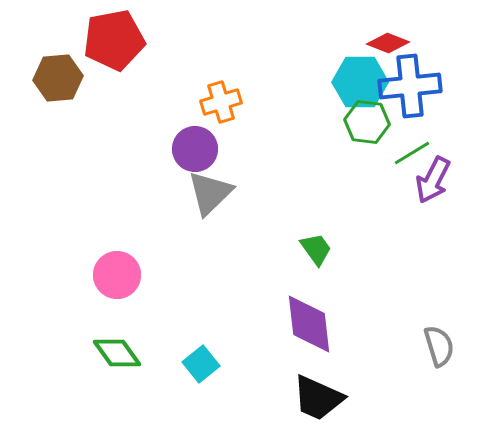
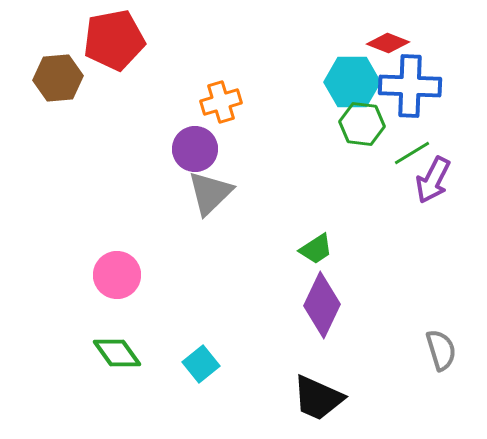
cyan hexagon: moved 8 px left
blue cross: rotated 8 degrees clockwise
green hexagon: moved 5 px left, 2 px down
green trapezoid: rotated 93 degrees clockwise
purple diamond: moved 13 px right, 19 px up; rotated 32 degrees clockwise
gray semicircle: moved 2 px right, 4 px down
